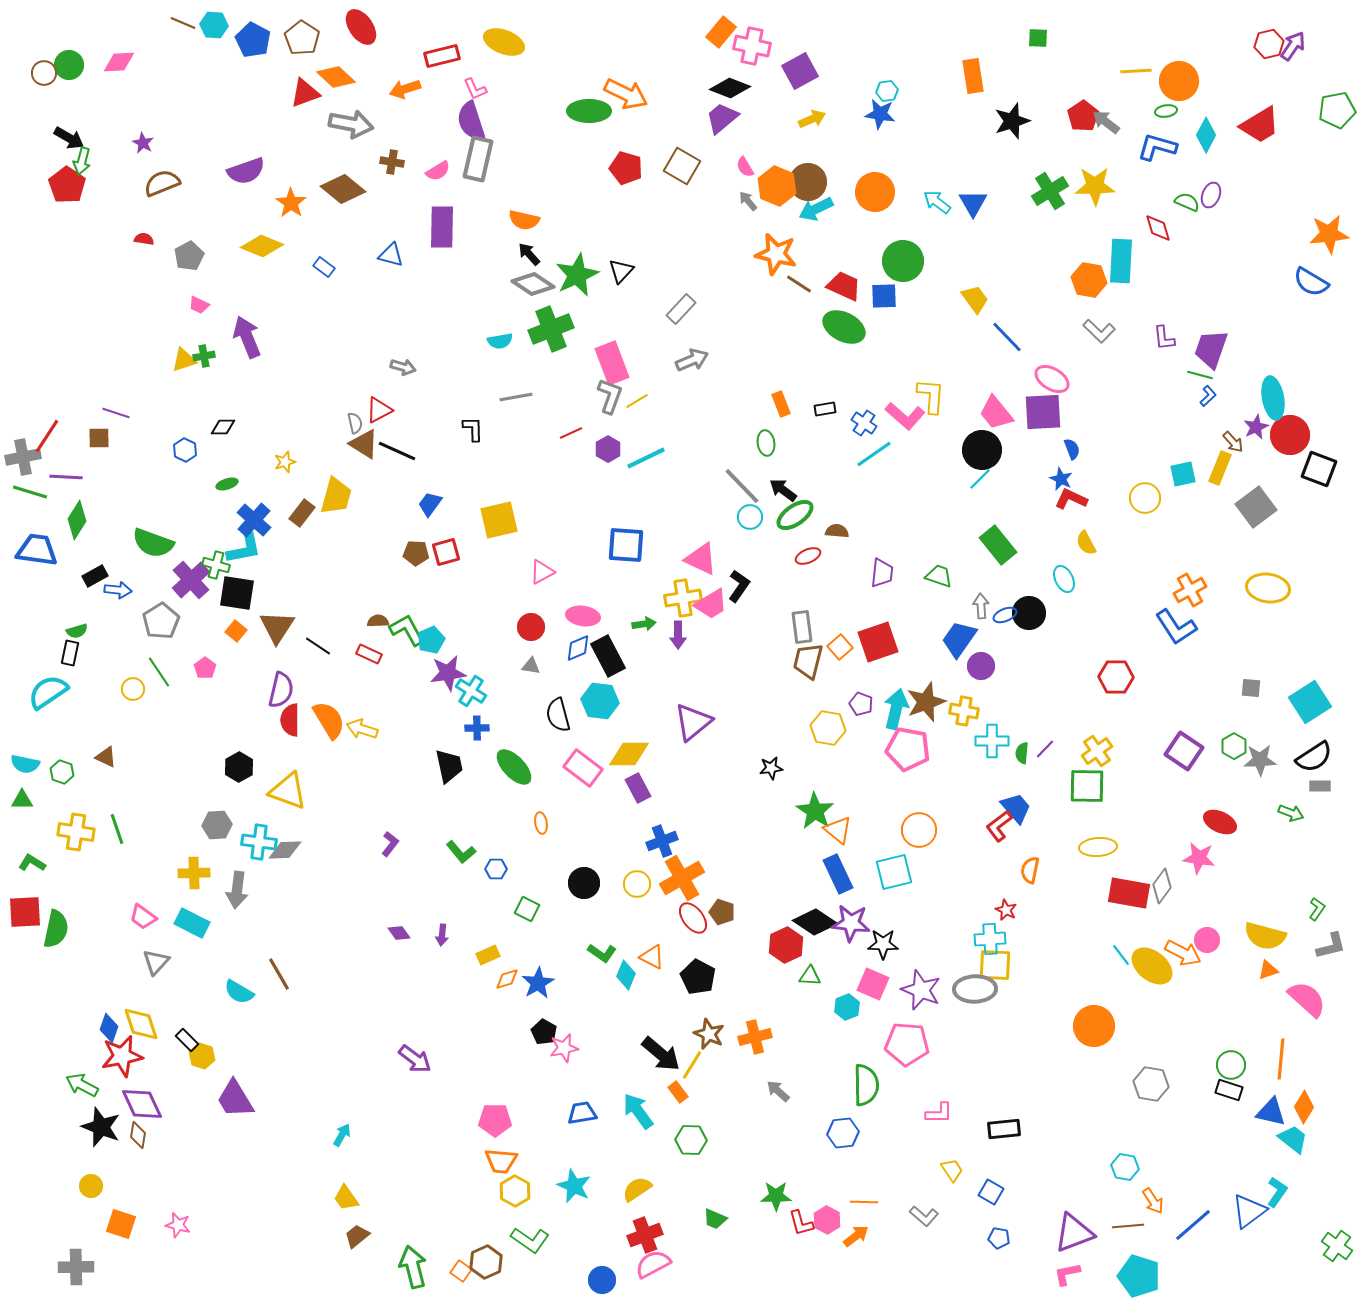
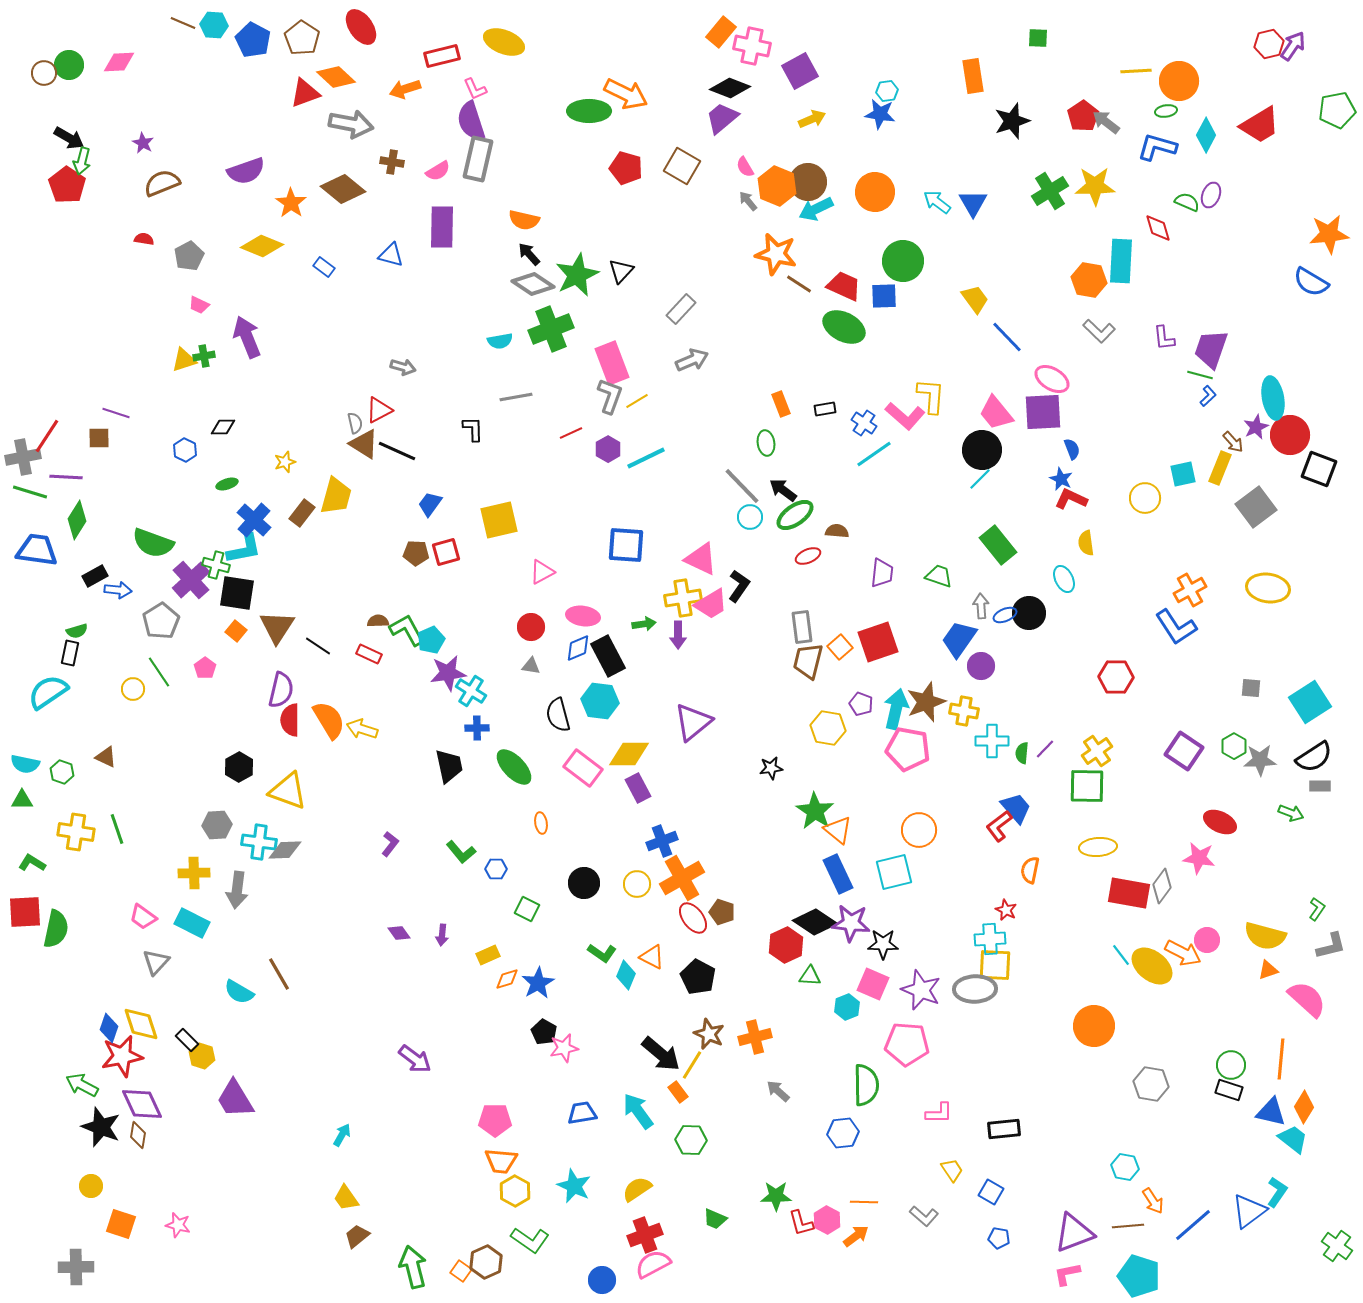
yellow semicircle at (1086, 543): rotated 20 degrees clockwise
